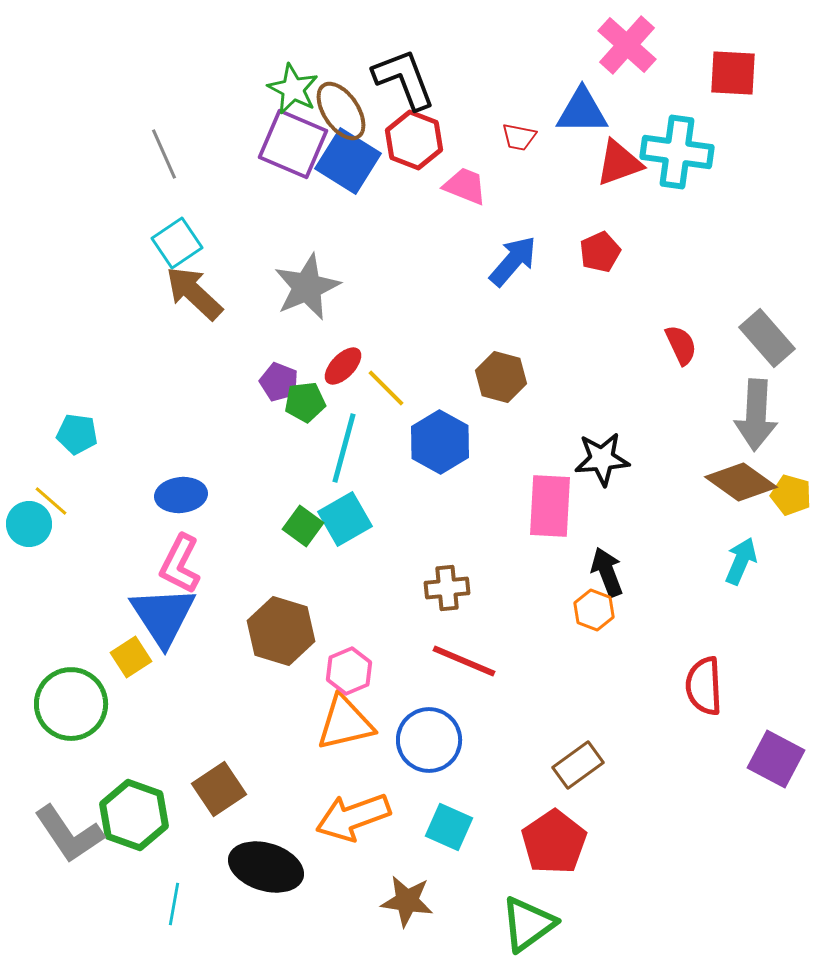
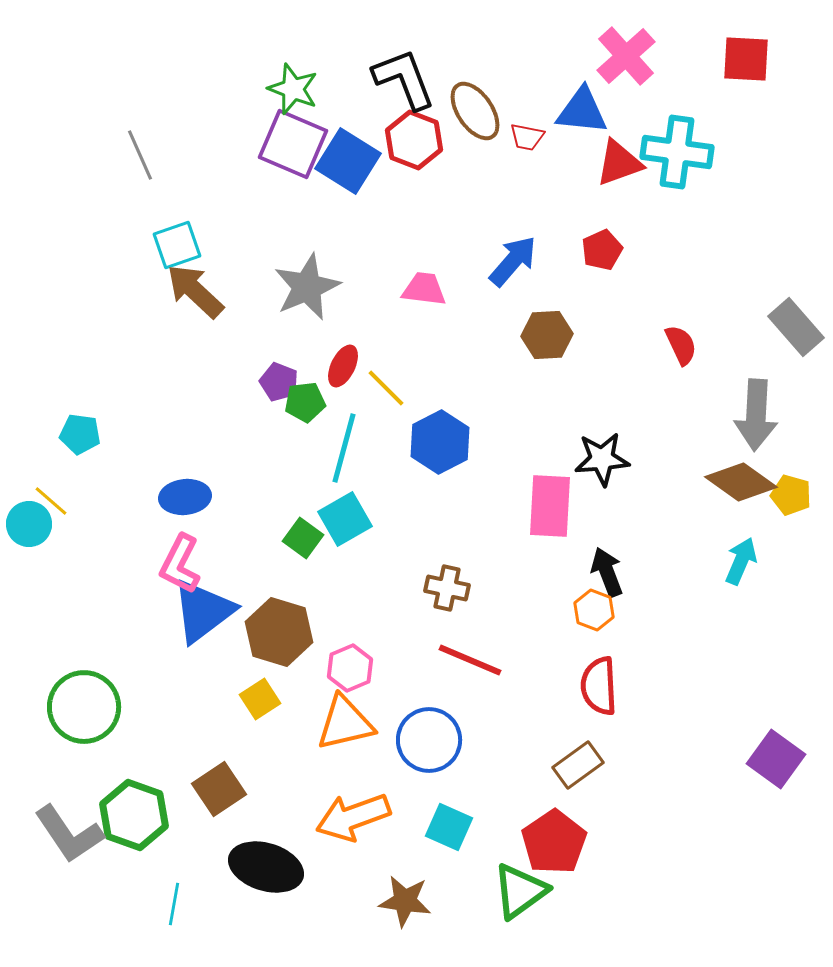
pink cross at (627, 45): moved 1 px left, 11 px down; rotated 6 degrees clockwise
red square at (733, 73): moved 13 px right, 14 px up
green star at (293, 89): rotated 6 degrees counterclockwise
brown ellipse at (341, 111): moved 134 px right
blue triangle at (582, 111): rotated 6 degrees clockwise
red trapezoid at (519, 137): moved 8 px right
gray line at (164, 154): moved 24 px left, 1 px down
pink trapezoid at (465, 186): moved 41 px left, 103 px down; rotated 15 degrees counterclockwise
cyan square at (177, 243): moved 2 px down; rotated 15 degrees clockwise
red pentagon at (600, 252): moved 2 px right, 2 px up
brown arrow at (194, 293): moved 1 px right, 2 px up
gray rectangle at (767, 338): moved 29 px right, 11 px up
red ellipse at (343, 366): rotated 18 degrees counterclockwise
brown hexagon at (501, 377): moved 46 px right, 42 px up; rotated 18 degrees counterclockwise
cyan pentagon at (77, 434): moved 3 px right
blue hexagon at (440, 442): rotated 4 degrees clockwise
blue ellipse at (181, 495): moved 4 px right, 2 px down
green square at (303, 526): moved 12 px down
brown cross at (447, 588): rotated 18 degrees clockwise
blue triangle at (163, 616): moved 40 px right, 5 px up; rotated 26 degrees clockwise
brown hexagon at (281, 631): moved 2 px left, 1 px down
yellow square at (131, 657): moved 129 px right, 42 px down
red line at (464, 661): moved 6 px right, 1 px up
pink hexagon at (349, 671): moved 1 px right, 3 px up
red semicircle at (704, 686): moved 105 px left
green circle at (71, 704): moved 13 px right, 3 px down
purple square at (776, 759): rotated 8 degrees clockwise
brown star at (407, 901): moved 2 px left
green triangle at (528, 924): moved 8 px left, 33 px up
